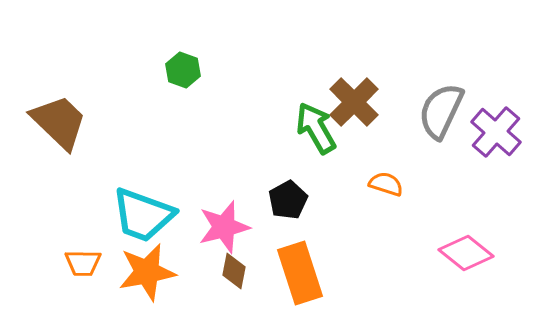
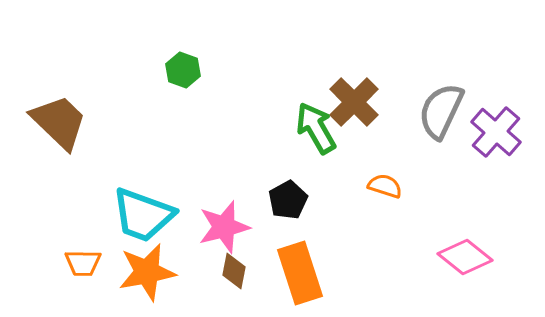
orange semicircle: moved 1 px left, 2 px down
pink diamond: moved 1 px left, 4 px down
